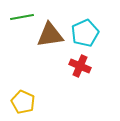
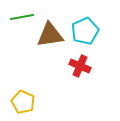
cyan pentagon: moved 2 px up
